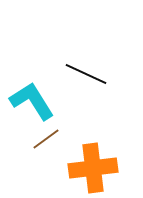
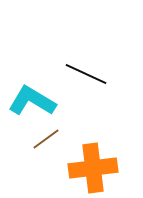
cyan L-shape: rotated 27 degrees counterclockwise
